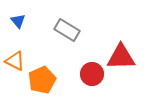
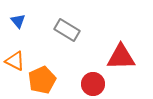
red circle: moved 1 px right, 10 px down
